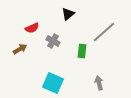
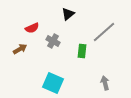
gray arrow: moved 6 px right
